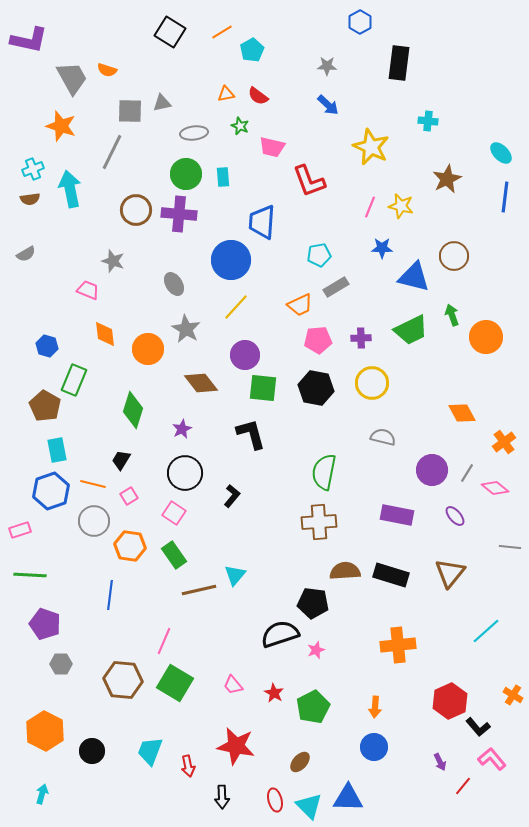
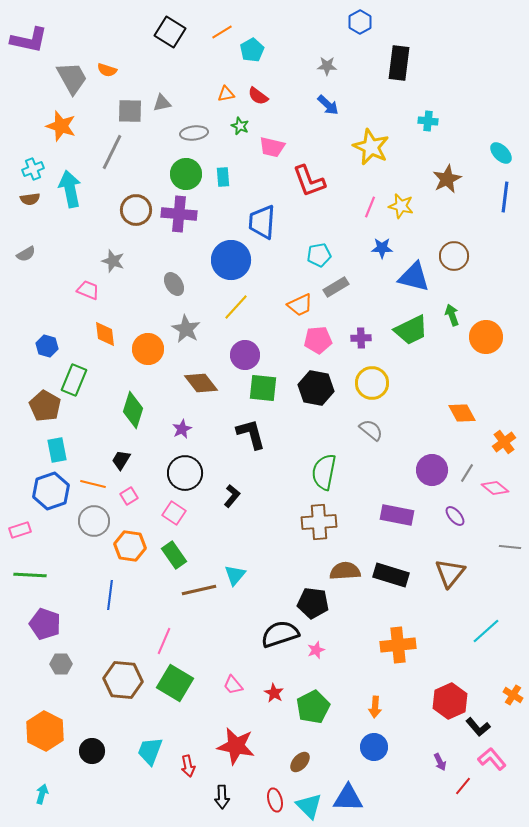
gray semicircle at (383, 437): moved 12 px left, 7 px up; rotated 25 degrees clockwise
